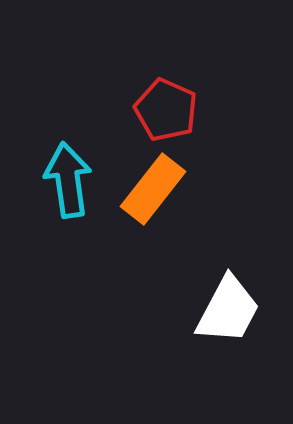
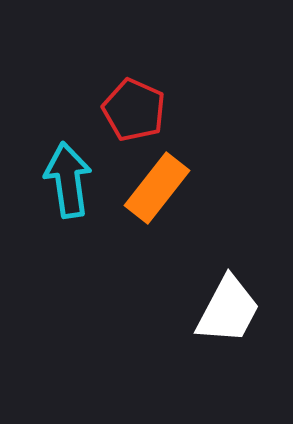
red pentagon: moved 32 px left
orange rectangle: moved 4 px right, 1 px up
